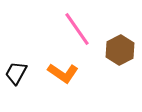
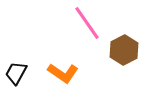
pink line: moved 10 px right, 6 px up
brown hexagon: moved 4 px right
